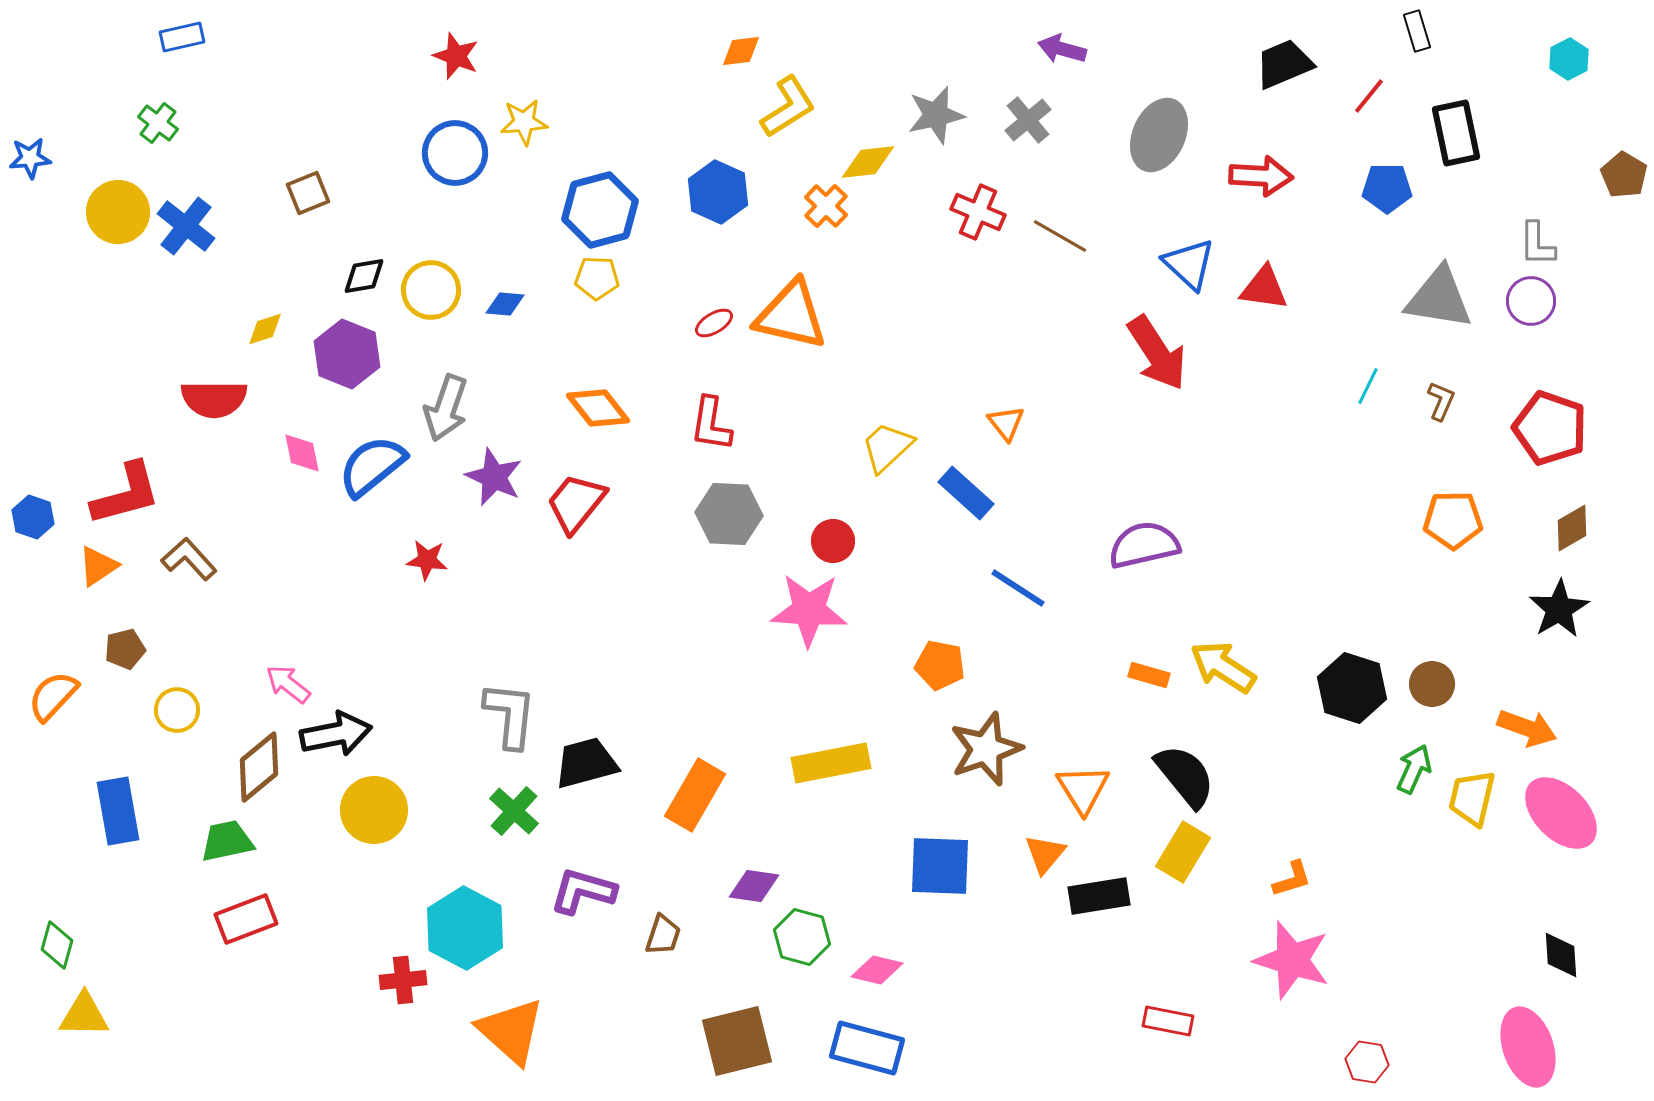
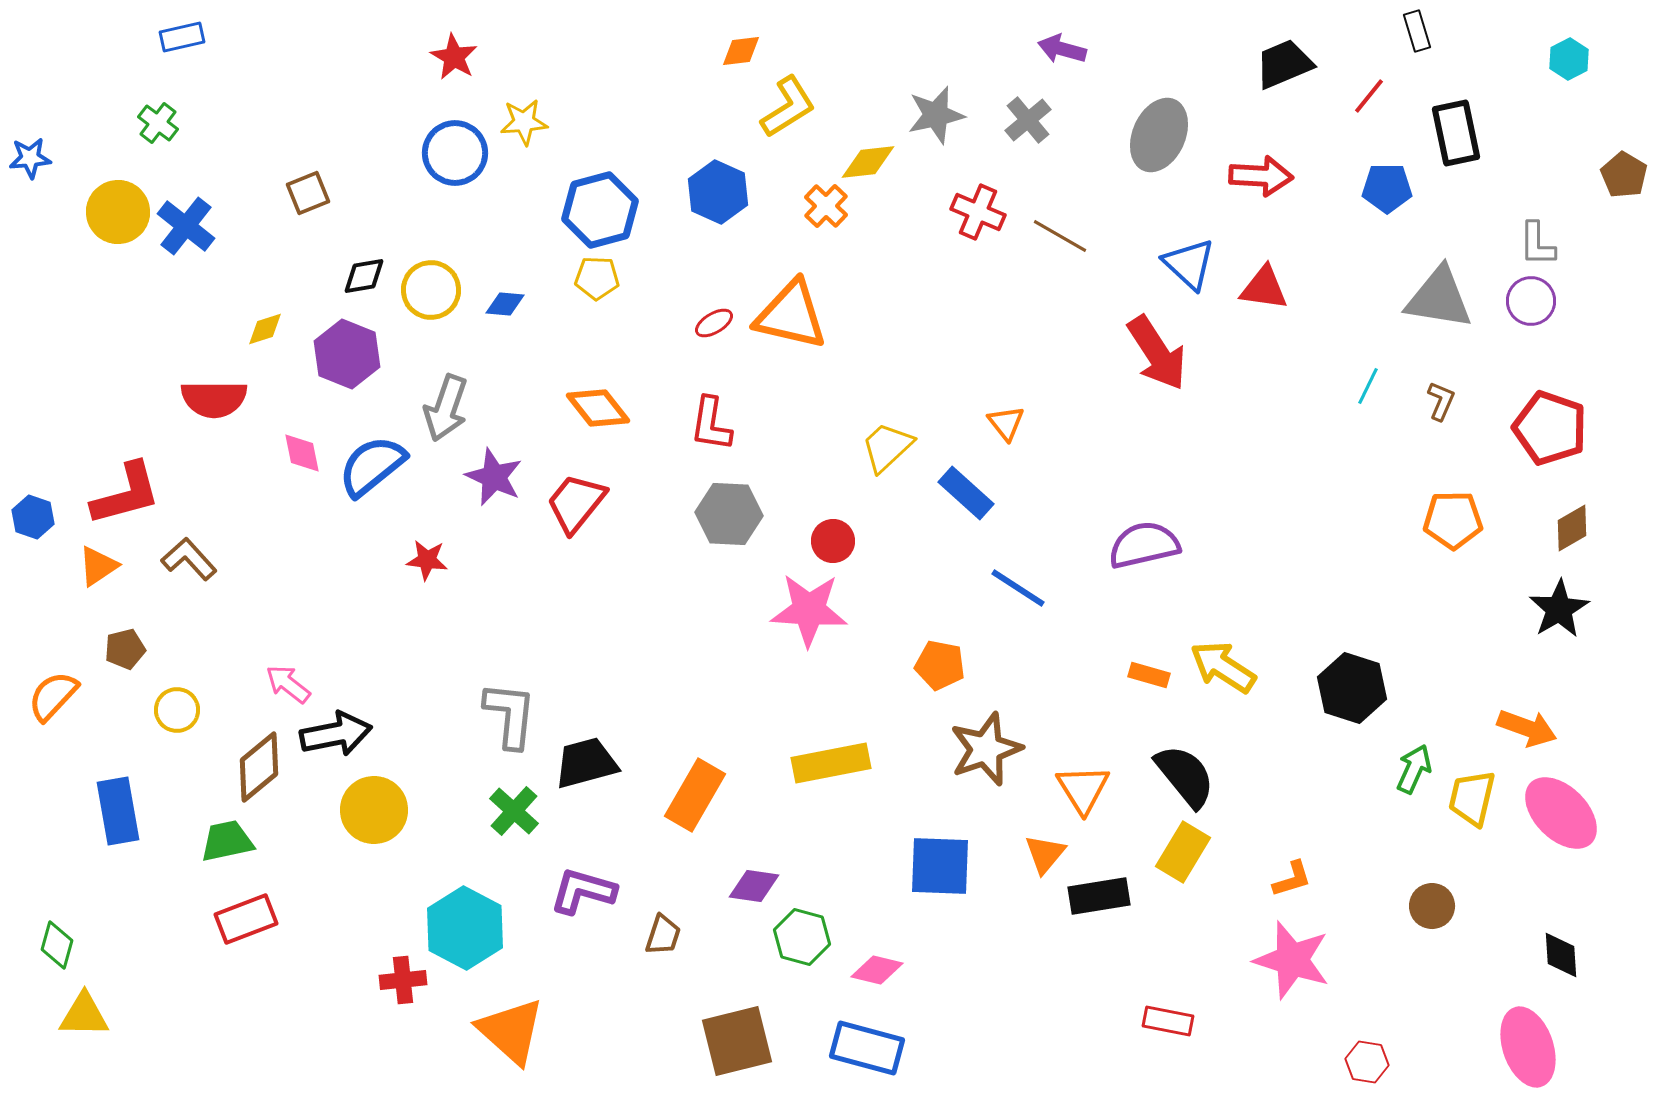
red star at (456, 56): moved 2 px left, 1 px down; rotated 9 degrees clockwise
brown circle at (1432, 684): moved 222 px down
